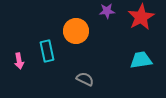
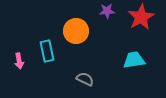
cyan trapezoid: moved 7 px left
